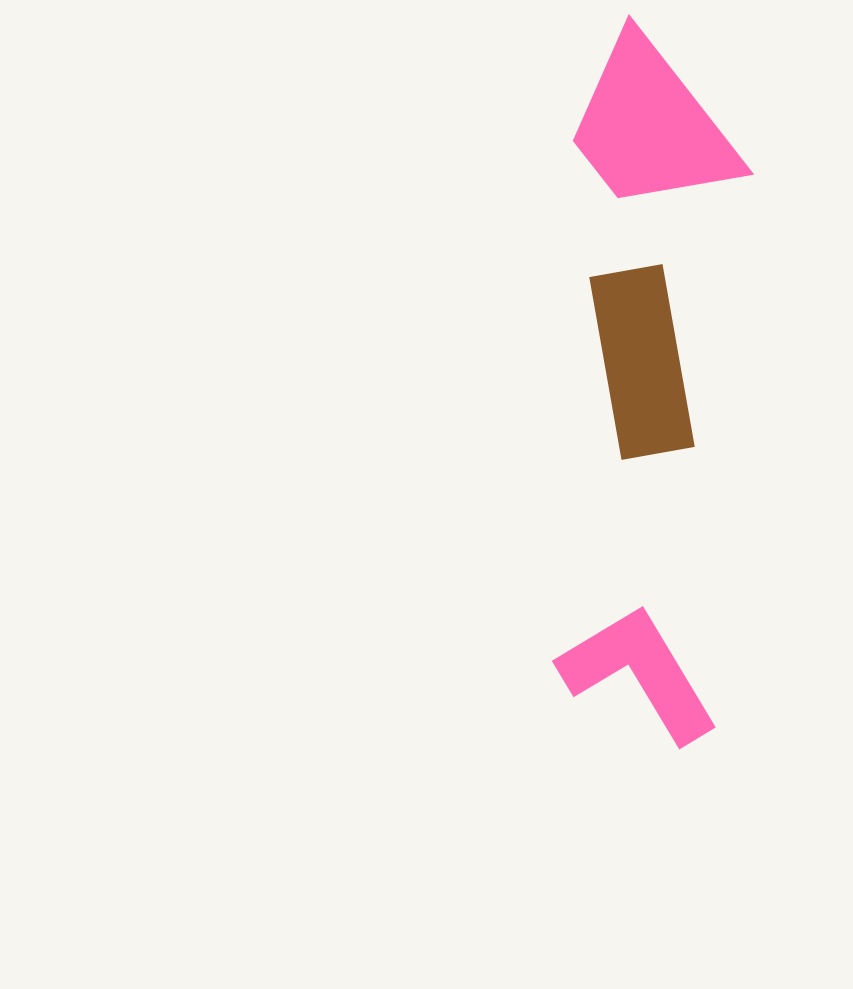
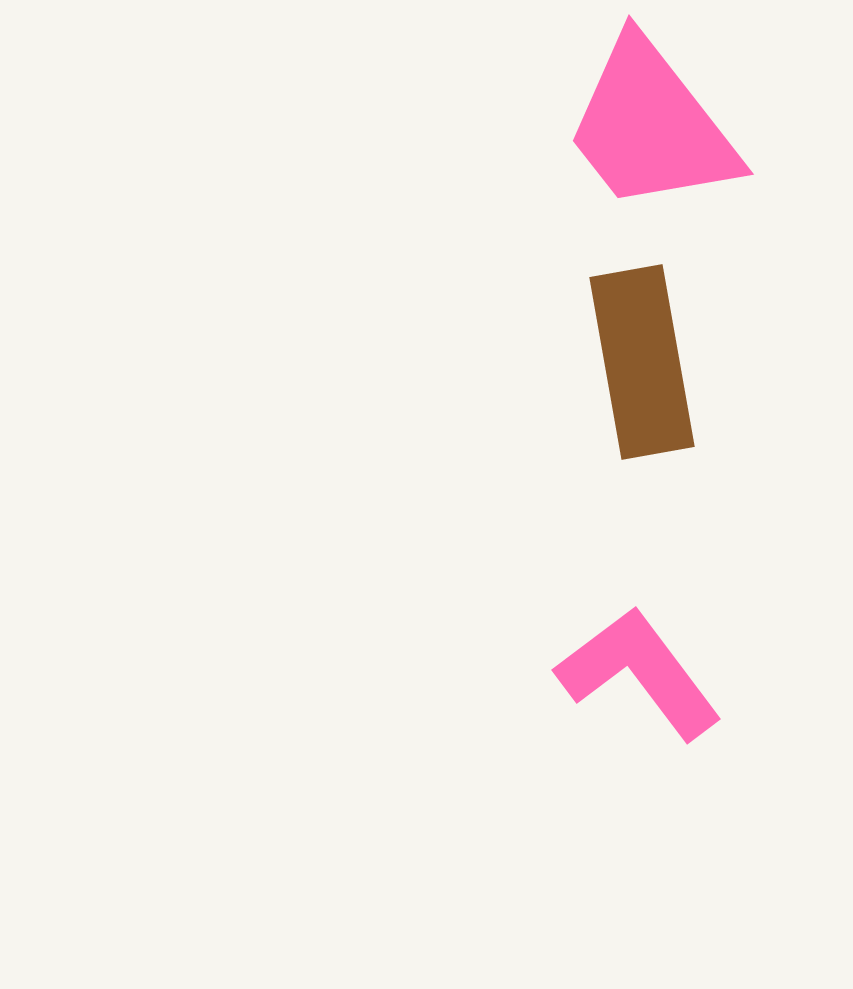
pink L-shape: rotated 6 degrees counterclockwise
